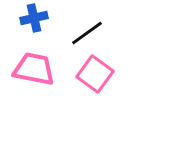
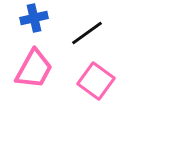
pink trapezoid: rotated 108 degrees clockwise
pink square: moved 1 px right, 7 px down
